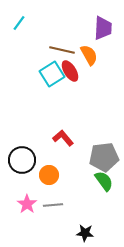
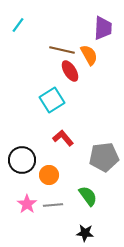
cyan line: moved 1 px left, 2 px down
cyan square: moved 26 px down
green semicircle: moved 16 px left, 15 px down
